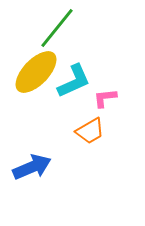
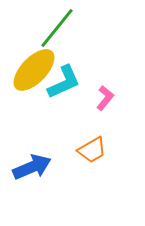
yellow ellipse: moved 2 px left, 2 px up
cyan L-shape: moved 10 px left, 1 px down
pink L-shape: rotated 135 degrees clockwise
orange trapezoid: moved 2 px right, 19 px down
